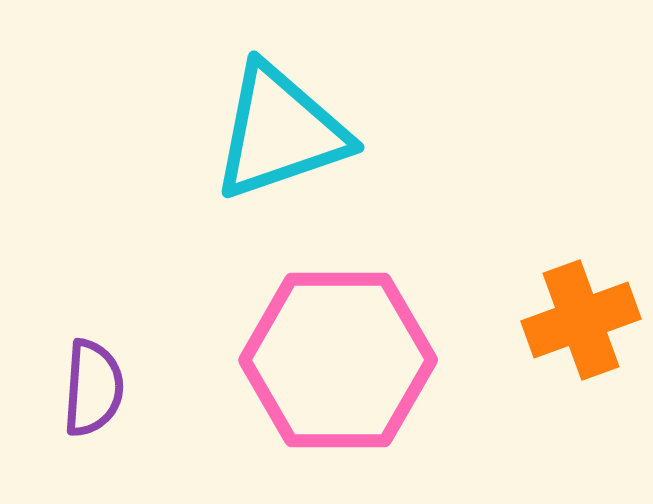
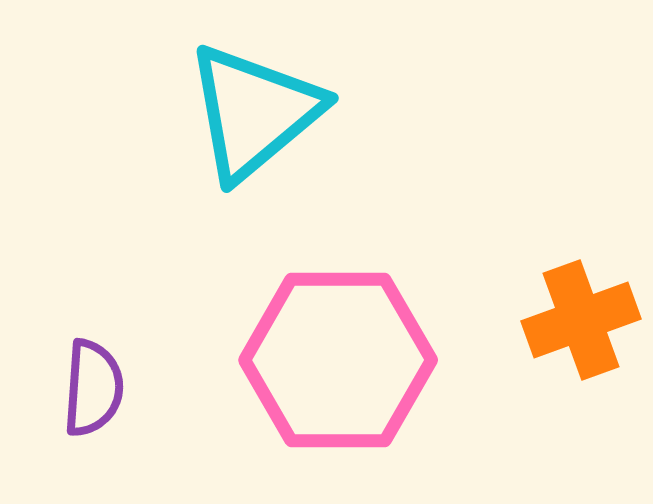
cyan triangle: moved 26 px left, 20 px up; rotated 21 degrees counterclockwise
